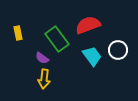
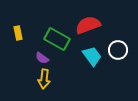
green rectangle: rotated 25 degrees counterclockwise
